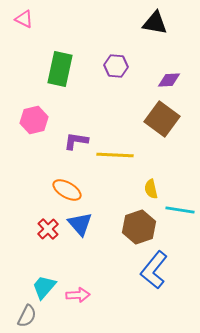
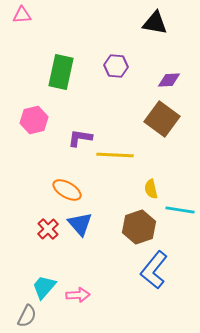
pink triangle: moved 2 px left, 4 px up; rotated 30 degrees counterclockwise
green rectangle: moved 1 px right, 3 px down
purple L-shape: moved 4 px right, 3 px up
